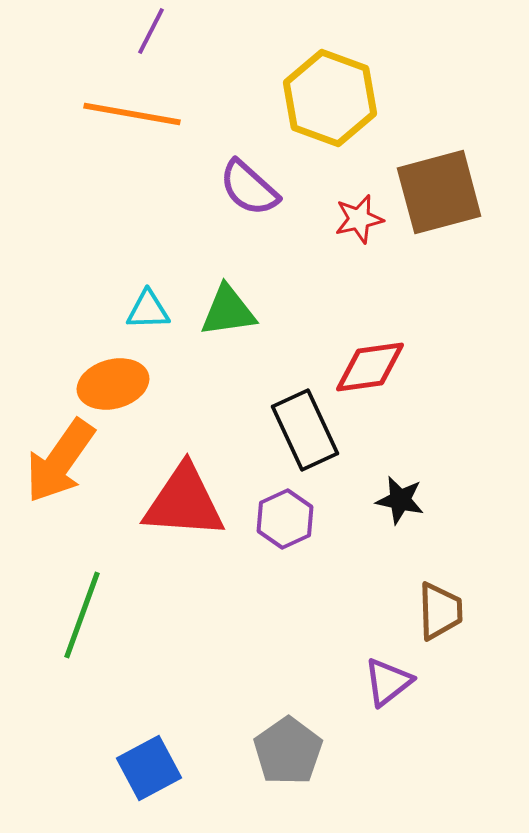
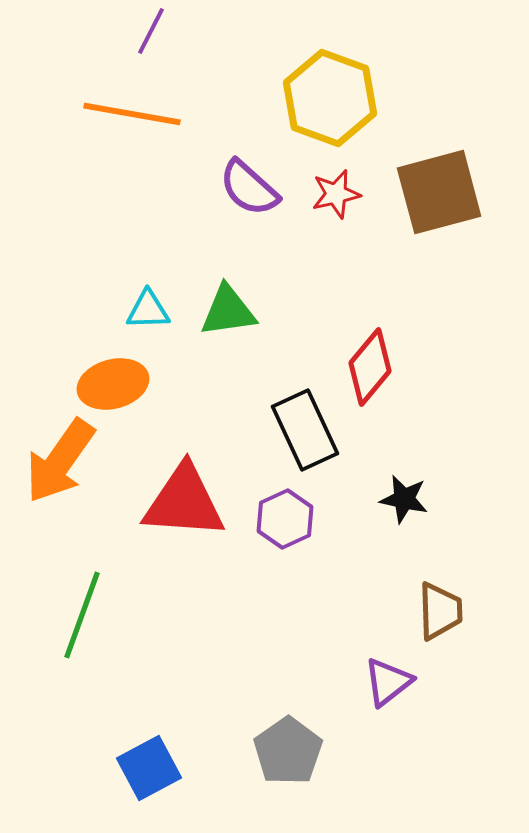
red star: moved 23 px left, 25 px up
red diamond: rotated 42 degrees counterclockwise
black star: moved 4 px right, 1 px up
